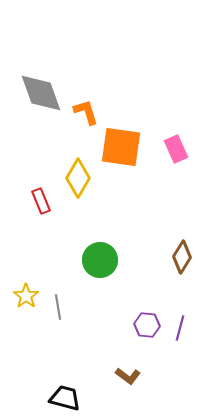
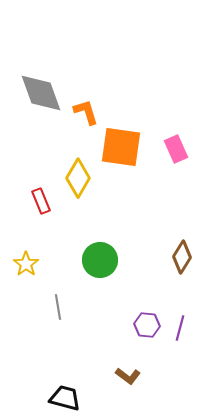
yellow star: moved 32 px up
